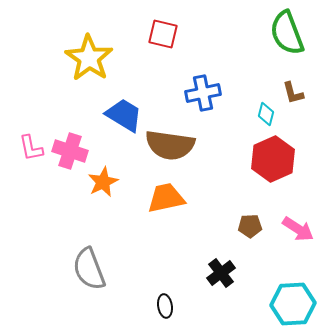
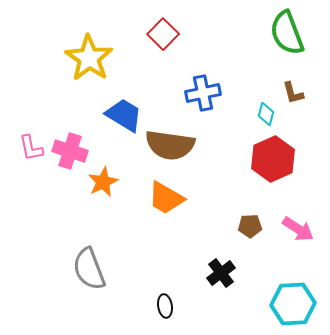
red square: rotated 32 degrees clockwise
orange trapezoid: rotated 138 degrees counterclockwise
